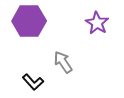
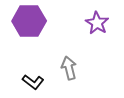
gray arrow: moved 6 px right, 6 px down; rotated 20 degrees clockwise
black L-shape: rotated 10 degrees counterclockwise
